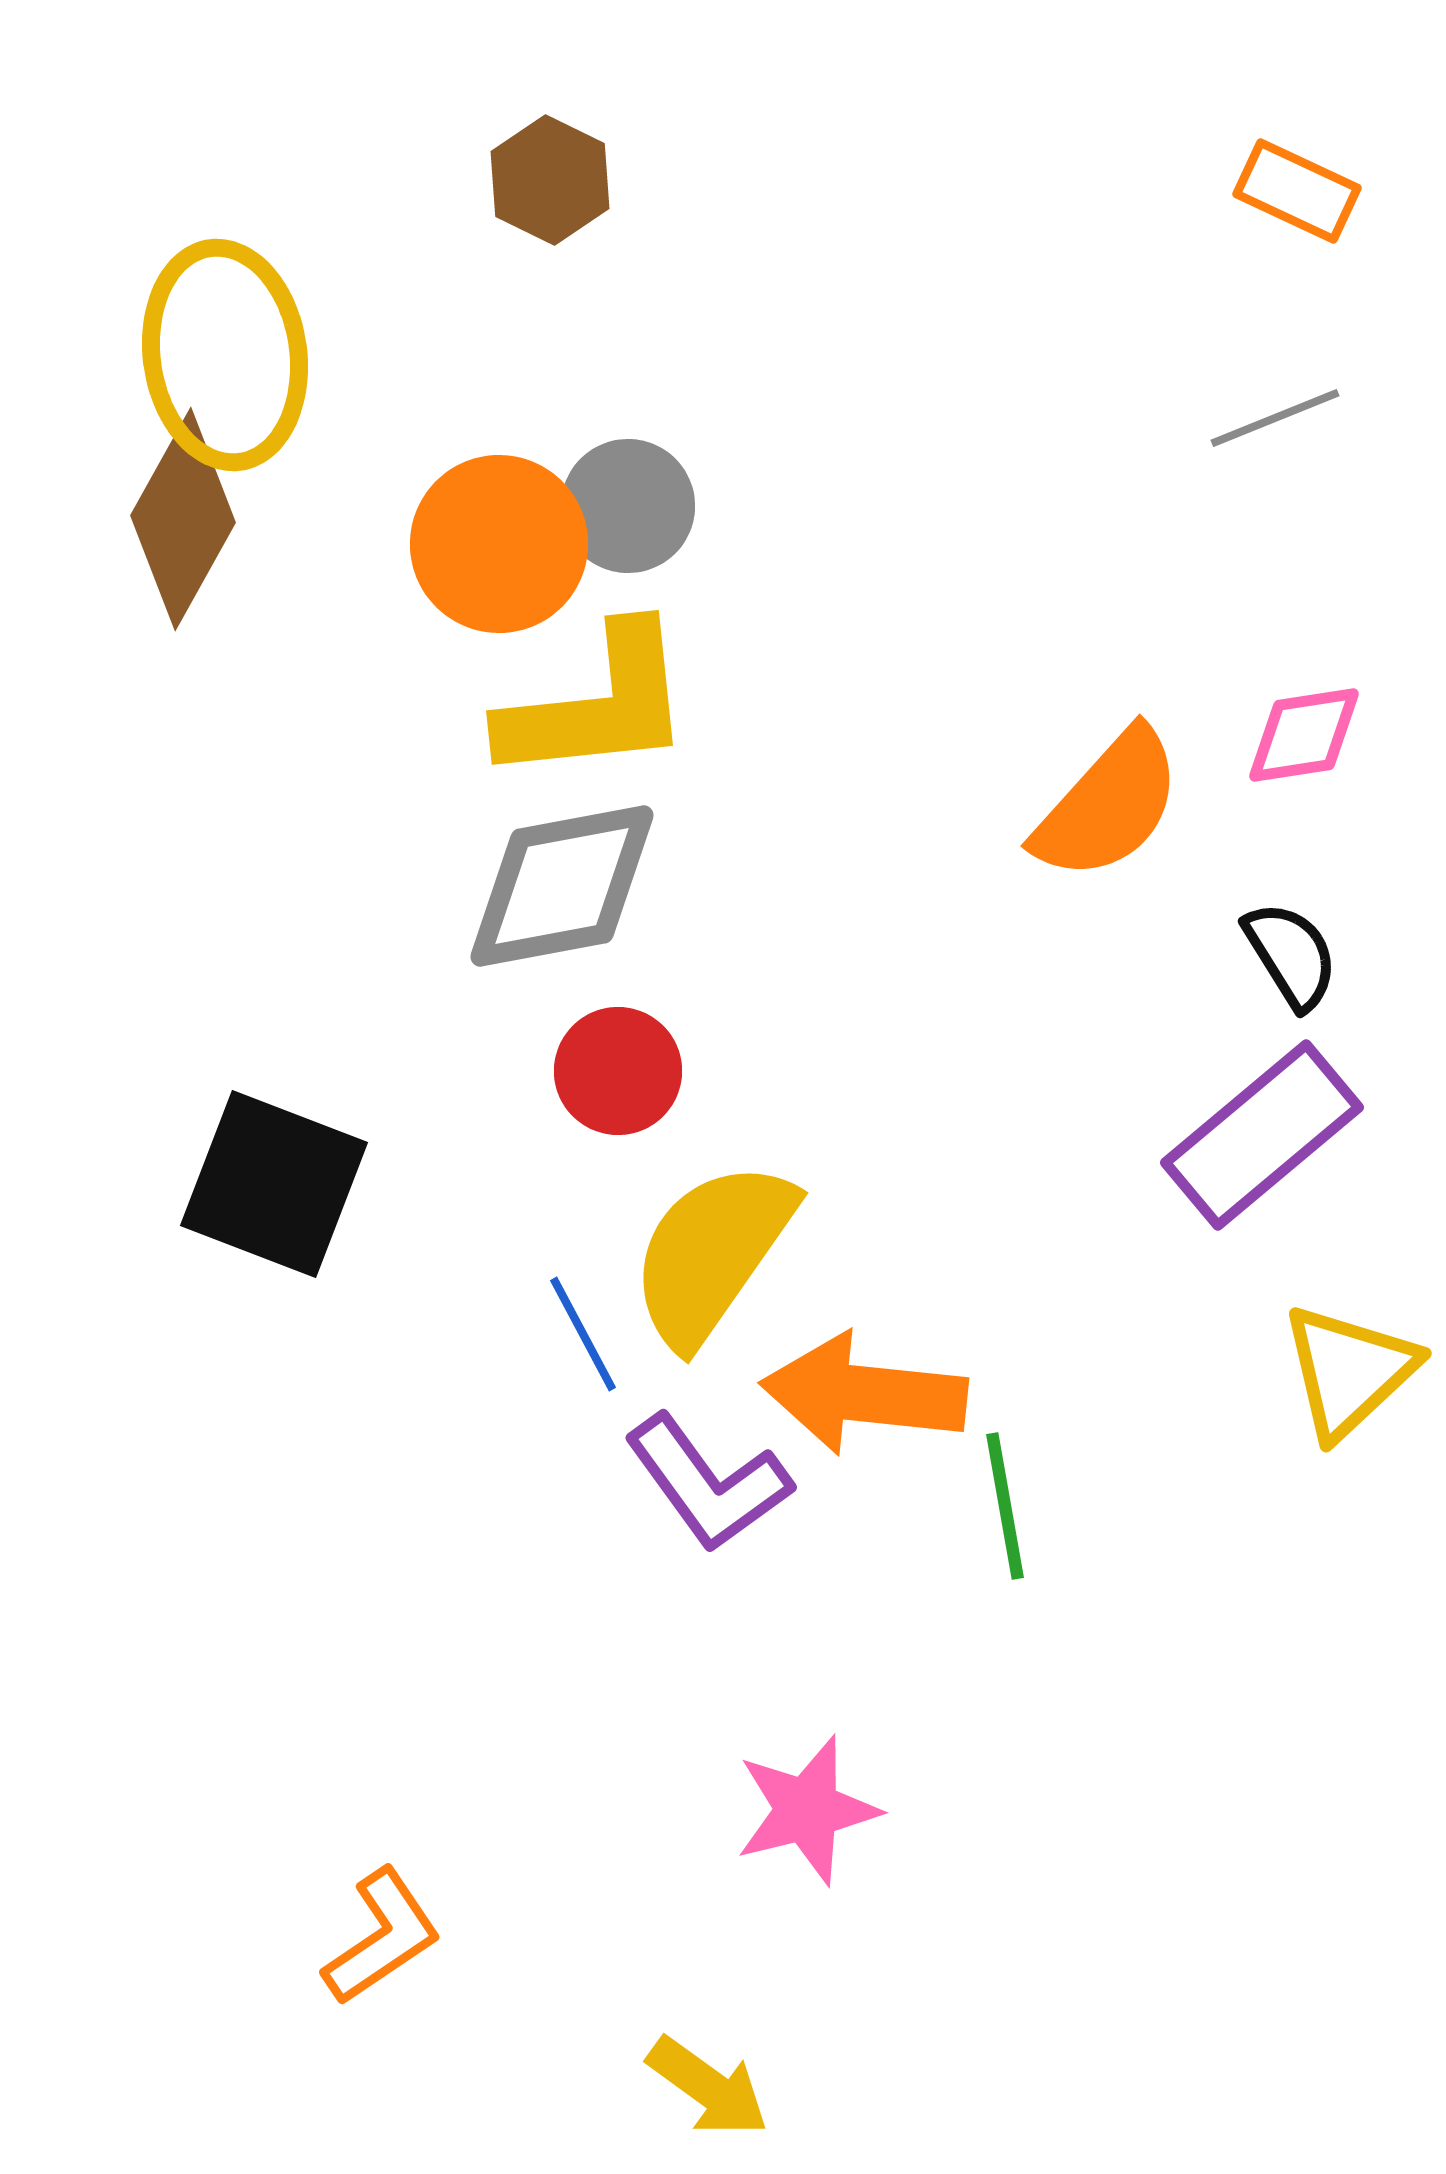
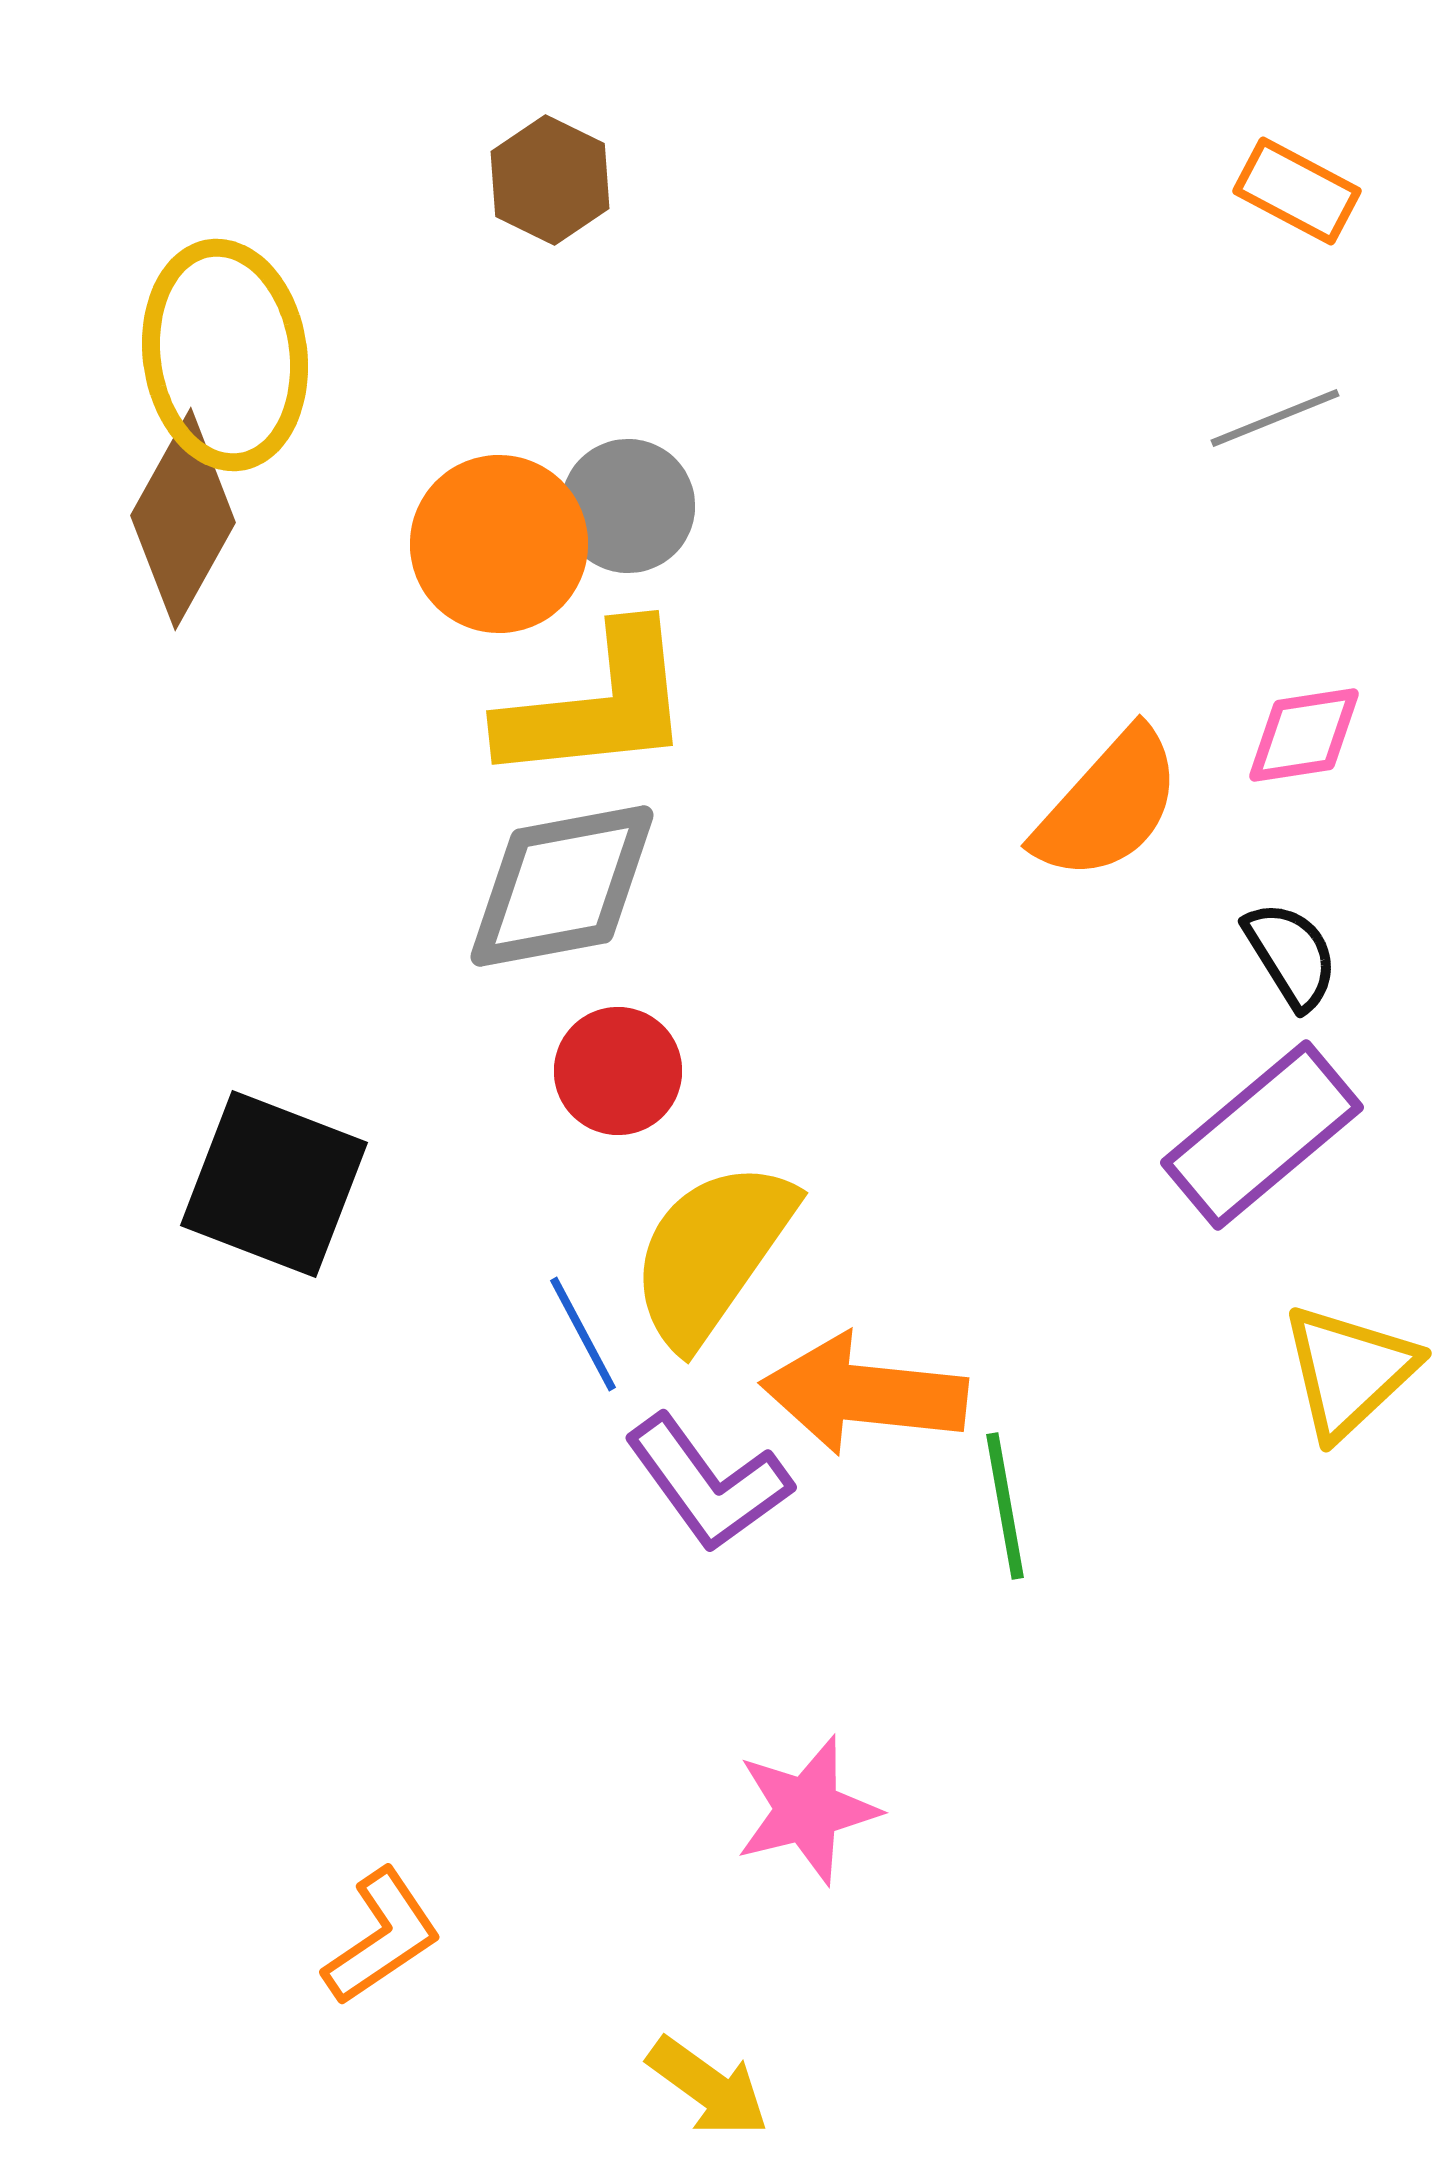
orange rectangle: rotated 3 degrees clockwise
